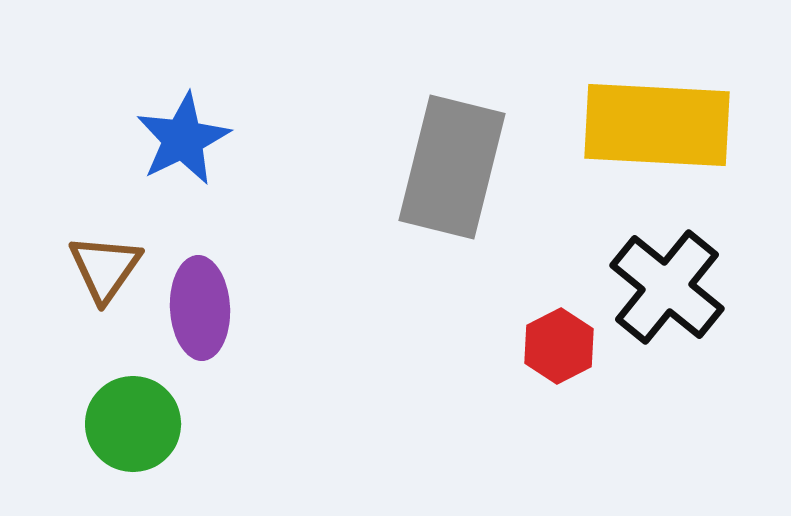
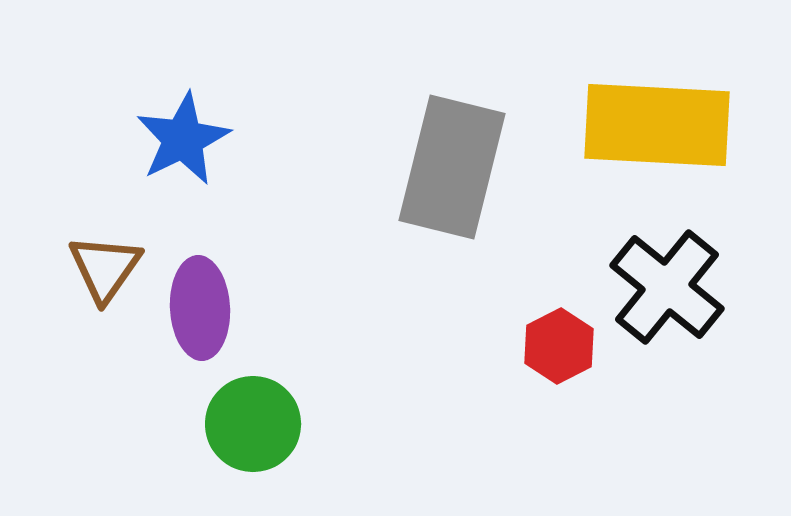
green circle: moved 120 px right
